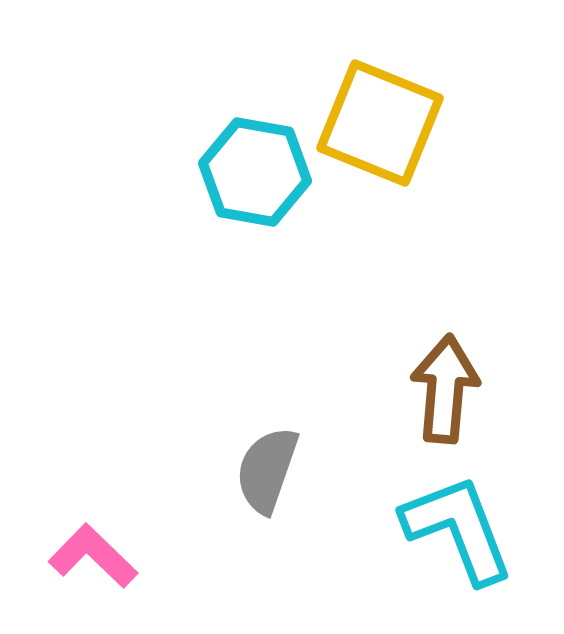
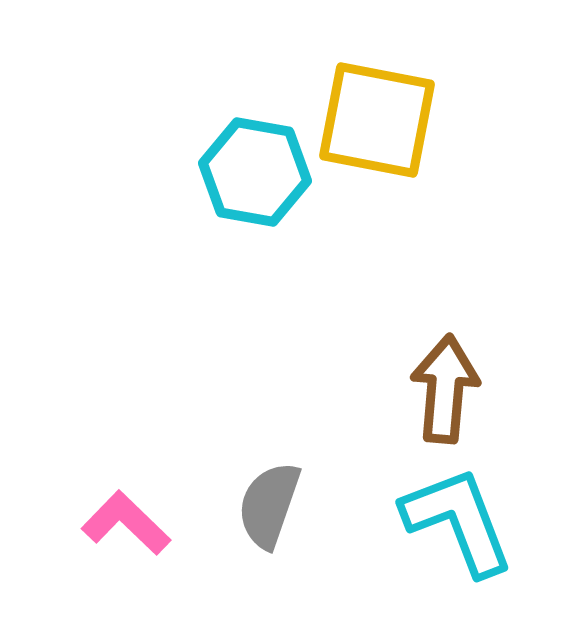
yellow square: moved 3 px left, 3 px up; rotated 11 degrees counterclockwise
gray semicircle: moved 2 px right, 35 px down
cyan L-shape: moved 8 px up
pink L-shape: moved 33 px right, 33 px up
